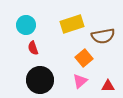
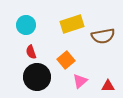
red semicircle: moved 2 px left, 4 px down
orange square: moved 18 px left, 2 px down
black circle: moved 3 px left, 3 px up
